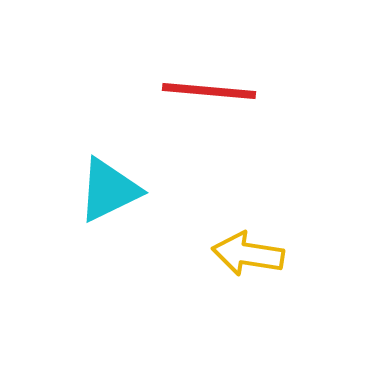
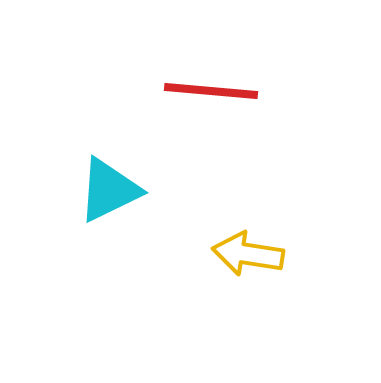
red line: moved 2 px right
